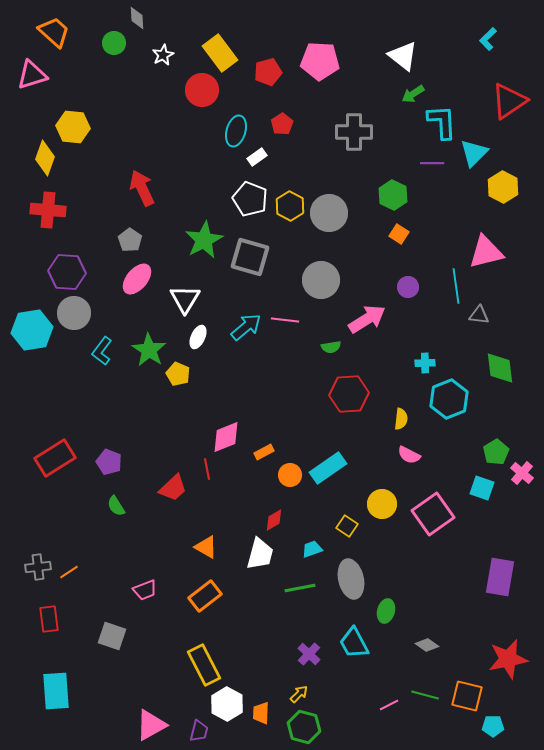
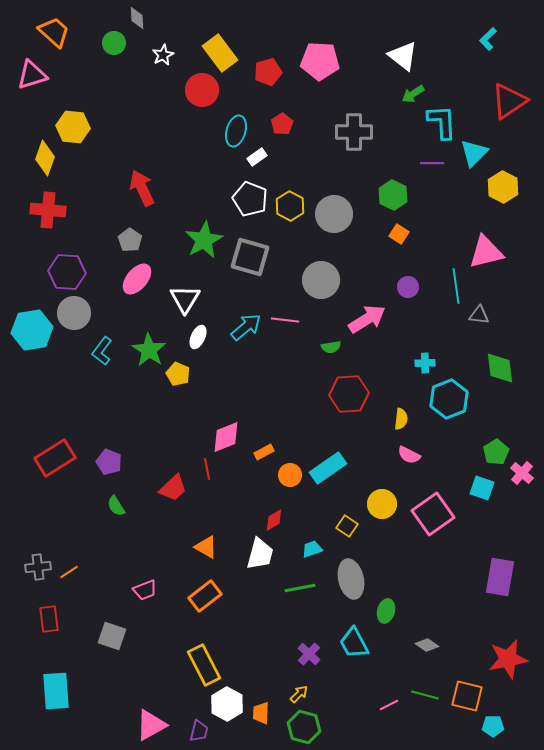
gray circle at (329, 213): moved 5 px right, 1 px down
